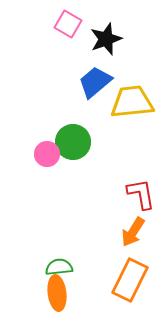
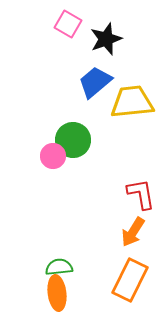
green circle: moved 2 px up
pink circle: moved 6 px right, 2 px down
